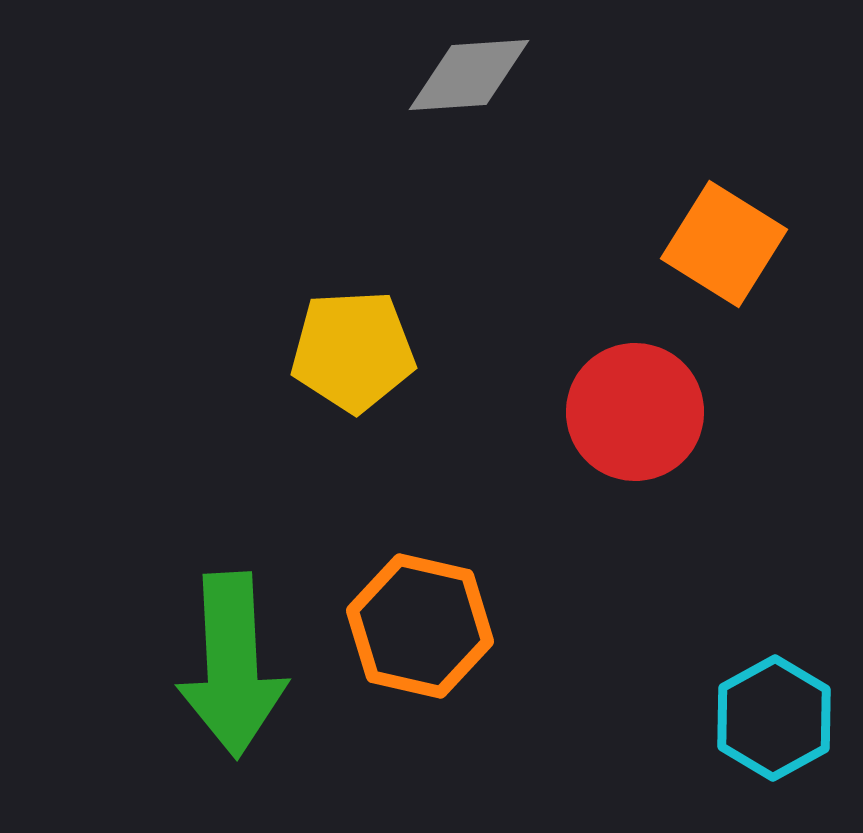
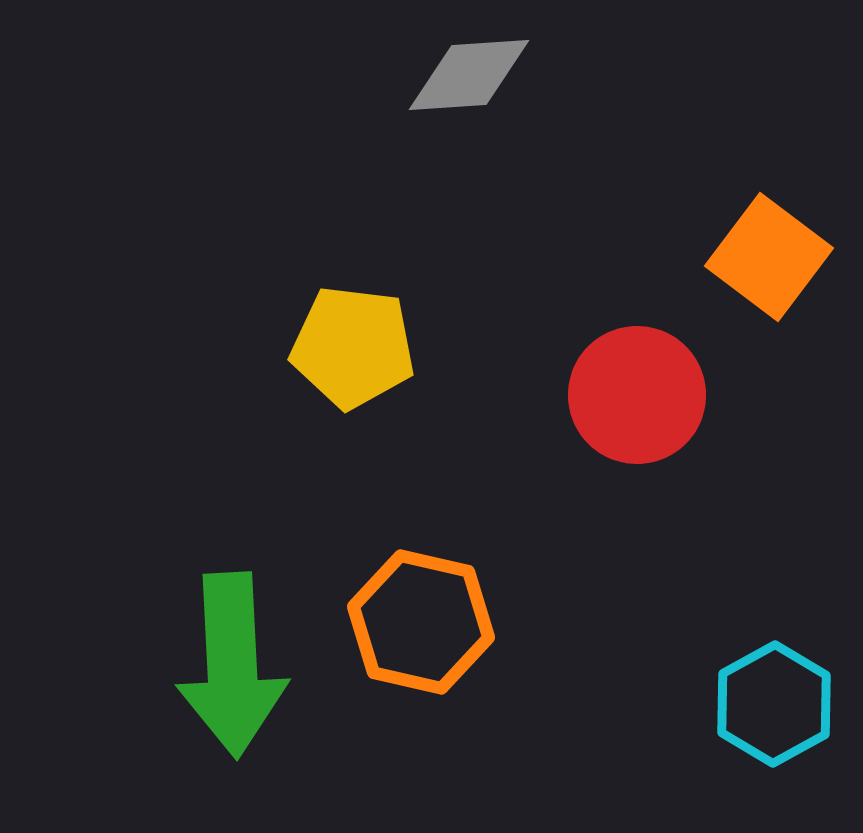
orange square: moved 45 px right, 13 px down; rotated 5 degrees clockwise
yellow pentagon: moved 4 px up; rotated 10 degrees clockwise
red circle: moved 2 px right, 17 px up
orange hexagon: moved 1 px right, 4 px up
cyan hexagon: moved 14 px up
